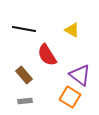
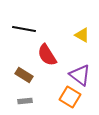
yellow triangle: moved 10 px right, 5 px down
brown rectangle: rotated 18 degrees counterclockwise
